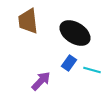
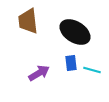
black ellipse: moved 1 px up
blue rectangle: moved 2 px right; rotated 42 degrees counterclockwise
purple arrow: moved 2 px left, 8 px up; rotated 15 degrees clockwise
